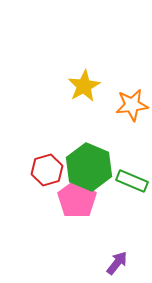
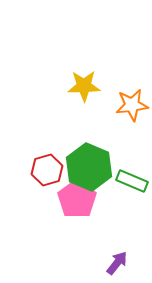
yellow star: rotated 28 degrees clockwise
